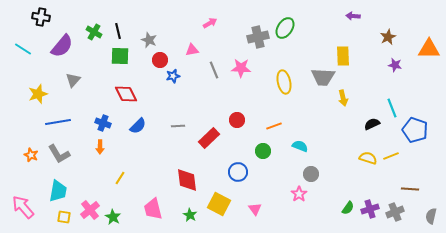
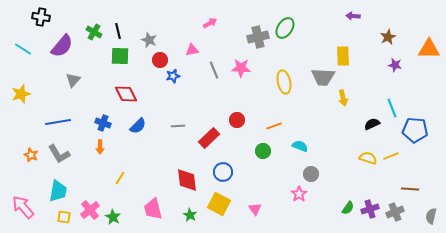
yellow star at (38, 94): moved 17 px left
blue pentagon at (415, 130): rotated 15 degrees counterclockwise
blue circle at (238, 172): moved 15 px left
